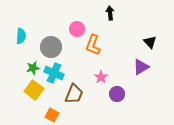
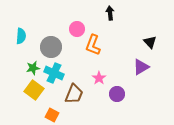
pink star: moved 2 px left, 1 px down
